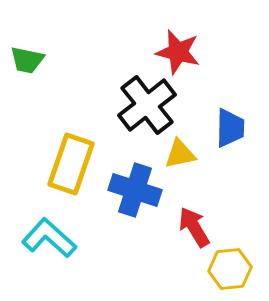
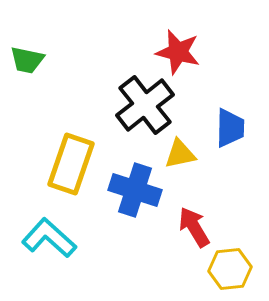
black cross: moved 2 px left
